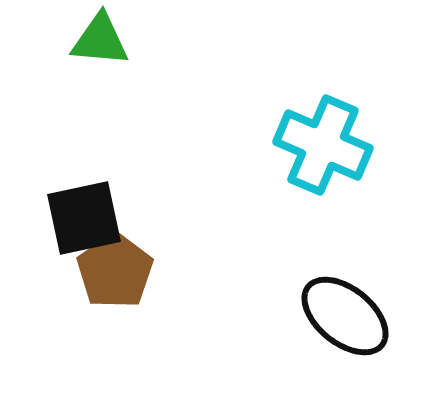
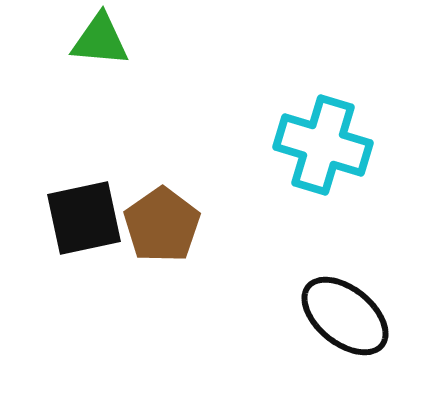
cyan cross: rotated 6 degrees counterclockwise
brown pentagon: moved 47 px right, 46 px up
